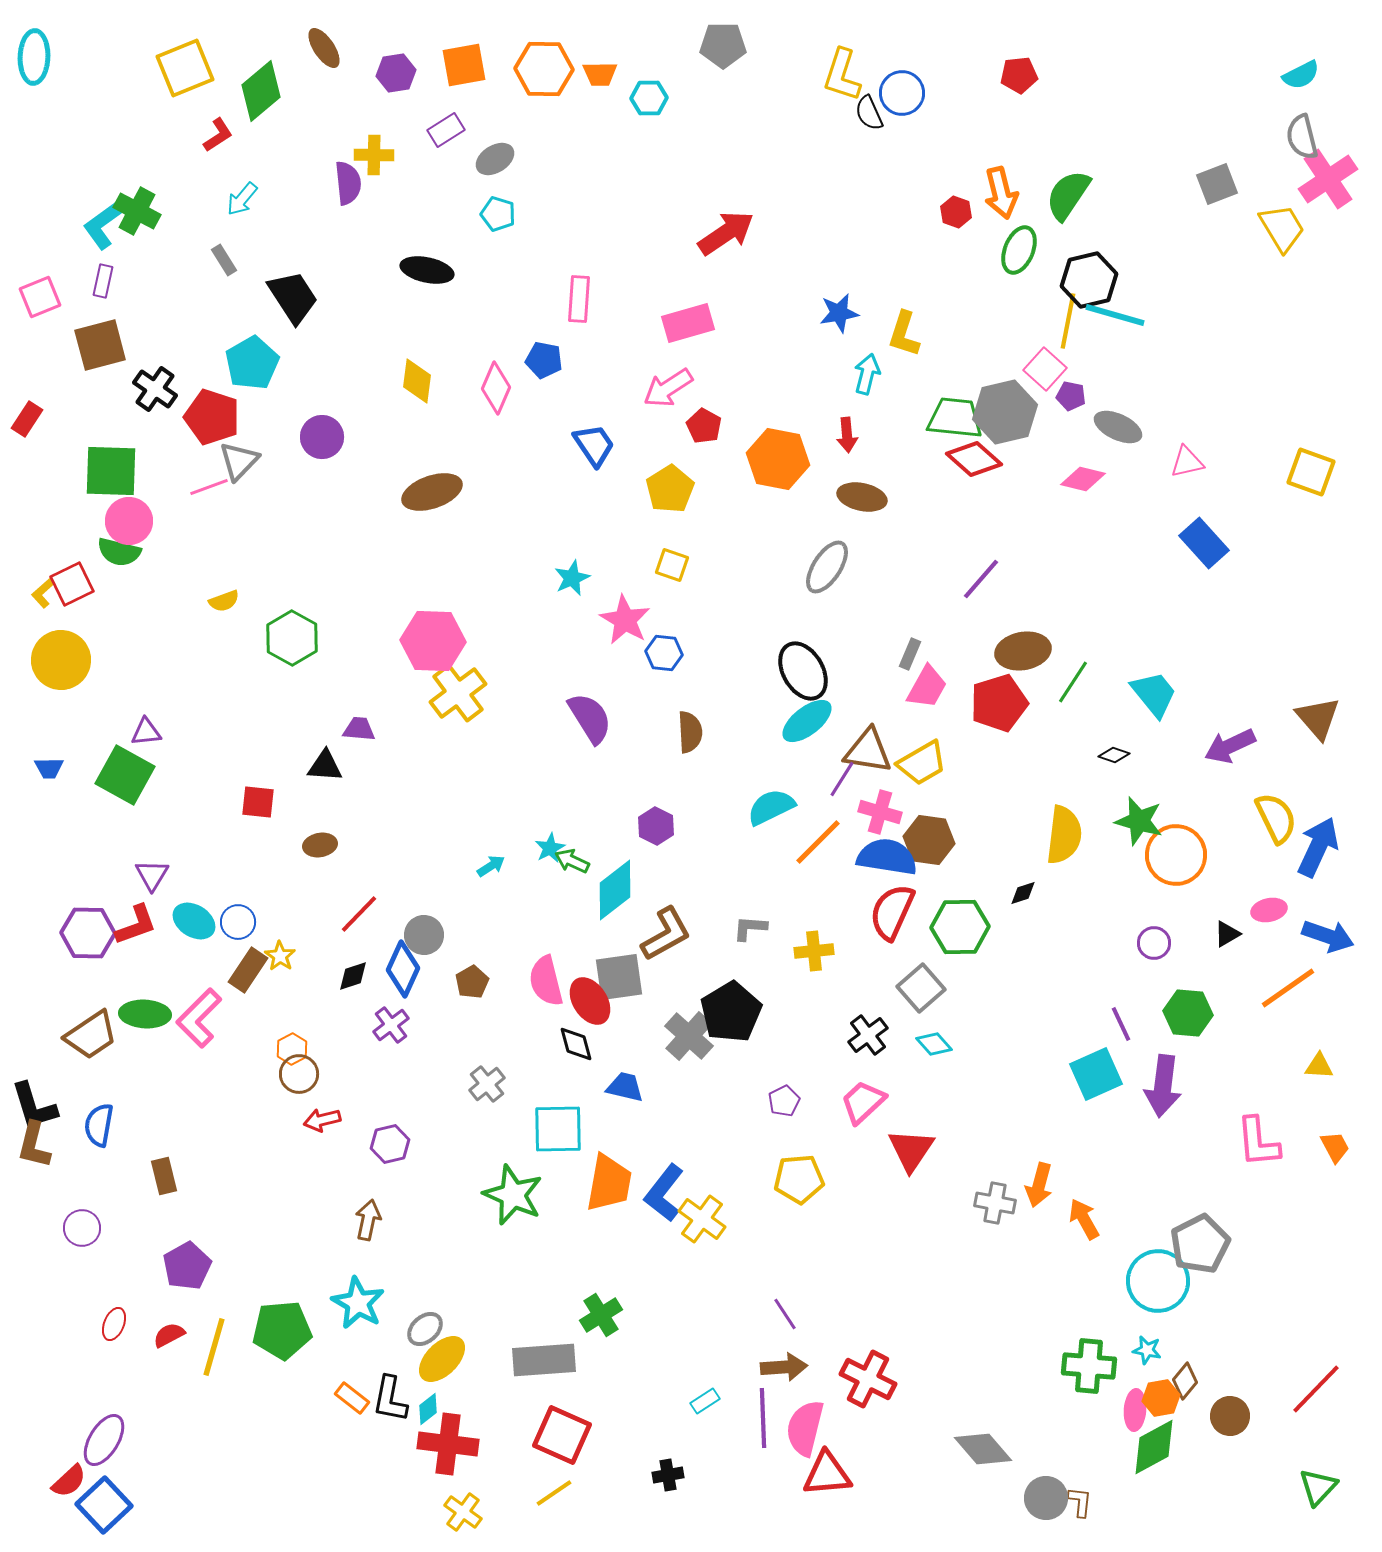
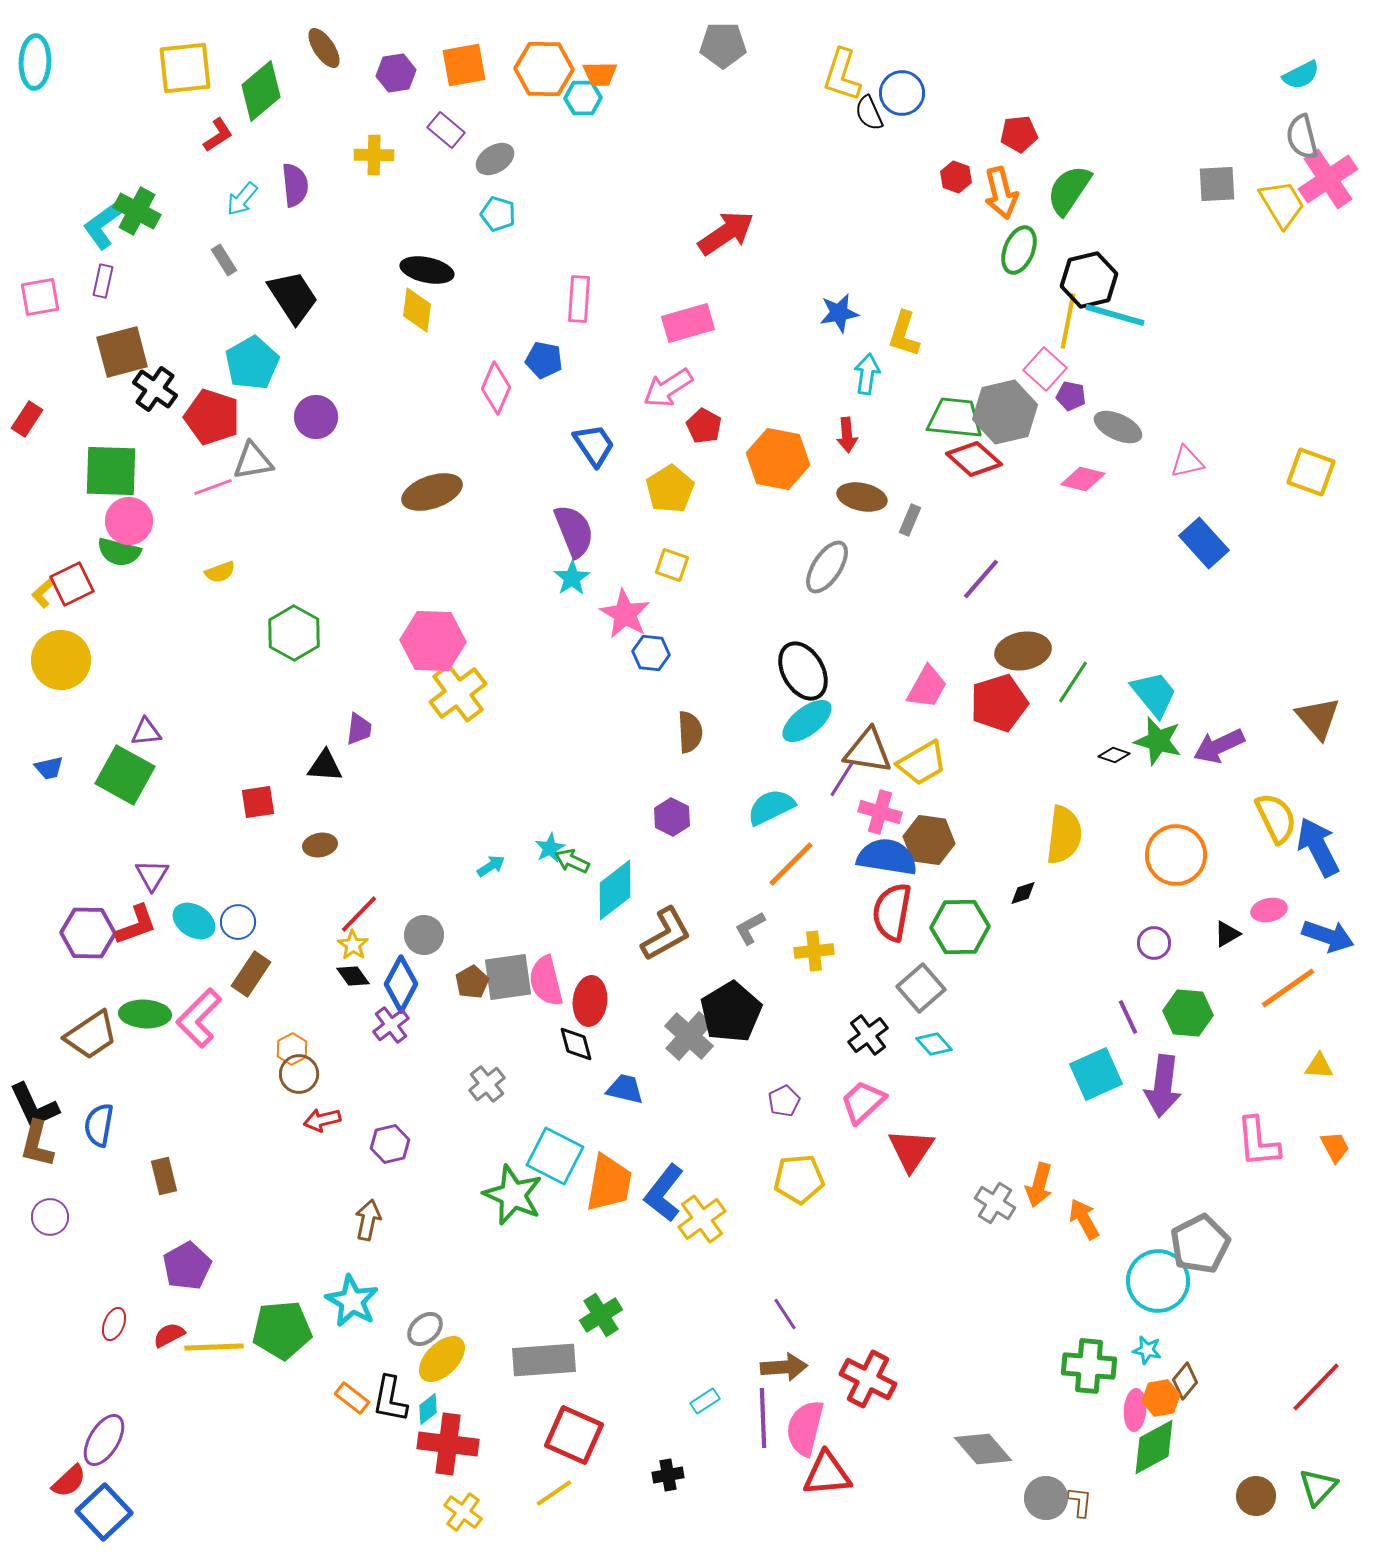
cyan ellipse at (34, 57): moved 1 px right, 5 px down
yellow square at (185, 68): rotated 16 degrees clockwise
red pentagon at (1019, 75): moved 59 px down
cyan hexagon at (649, 98): moved 66 px left
purple rectangle at (446, 130): rotated 72 degrees clockwise
purple semicircle at (348, 183): moved 53 px left, 2 px down
gray square at (1217, 184): rotated 18 degrees clockwise
green semicircle at (1068, 195): moved 1 px right, 5 px up
red hexagon at (956, 212): moved 35 px up
yellow trapezoid at (1282, 228): moved 24 px up
pink square at (40, 297): rotated 12 degrees clockwise
brown square at (100, 345): moved 22 px right, 7 px down
cyan arrow at (867, 374): rotated 6 degrees counterclockwise
yellow diamond at (417, 381): moved 71 px up
purple circle at (322, 437): moved 6 px left, 20 px up
gray triangle at (239, 461): moved 14 px right; rotated 36 degrees clockwise
pink line at (209, 487): moved 4 px right
cyan star at (572, 578): rotated 9 degrees counterclockwise
yellow semicircle at (224, 601): moved 4 px left, 29 px up
pink star at (625, 620): moved 6 px up
green hexagon at (292, 638): moved 2 px right, 5 px up
blue hexagon at (664, 653): moved 13 px left
gray rectangle at (910, 654): moved 134 px up
purple semicircle at (590, 718): moved 16 px left, 187 px up; rotated 10 degrees clockwise
purple trapezoid at (359, 729): rotated 92 degrees clockwise
purple arrow at (1230, 746): moved 11 px left
blue trapezoid at (49, 768): rotated 12 degrees counterclockwise
red square at (258, 802): rotated 15 degrees counterclockwise
green star at (1139, 821): moved 19 px right, 80 px up
purple hexagon at (656, 826): moved 16 px right, 9 px up
orange line at (818, 842): moved 27 px left, 22 px down
blue arrow at (1318, 847): rotated 52 degrees counterclockwise
red semicircle at (892, 912): rotated 14 degrees counterclockwise
gray L-shape at (750, 928): rotated 33 degrees counterclockwise
yellow star at (280, 956): moved 73 px right, 11 px up
blue diamond at (403, 969): moved 2 px left, 15 px down; rotated 4 degrees clockwise
brown rectangle at (248, 970): moved 3 px right, 4 px down
black diamond at (353, 976): rotated 72 degrees clockwise
gray square at (619, 977): moved 111 px left
red ellipse at (590, 1001): rotated 39 degrees clockwise
purple line at (1121, 1024): moved 7 px right, 7 px up
blue trapezoid at (625, 1087): moved 2 px down
black L-shape at (34, 1106): rotated 8 degrees counterclockwise
cyan square at (558, 1129): moved 3 px left, 27 px down; rotated 28 degrees clockwise
brown L-shape at (34, 1145): moved 3 px right, 1 px up
gray cross at (995, 1203): rotated 21 degrees clockwise
yellow cross at (702, 1219): rotated 18 degrees clockwise
purple circle at (82, 1228): moved 32 px left, 11 px up
cyan star at (358, 1303): moved 6 px left, 2 px up
yellow line at (214, 1347): rotated 72 degrees clockwise
red line at (1316, 1389): moved 2 px up
brown circle at (1230, 1416): moved 26 px right, 80 px down
red square at (562, 1435): moved 12 px right
blue square at (104, 1505): moved 7 px down
